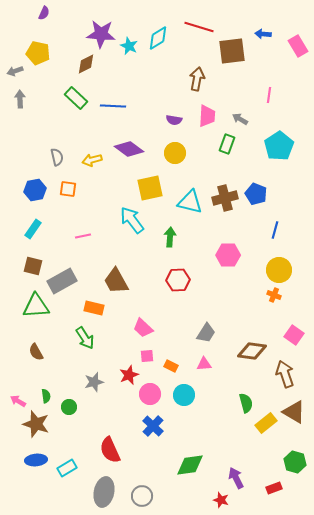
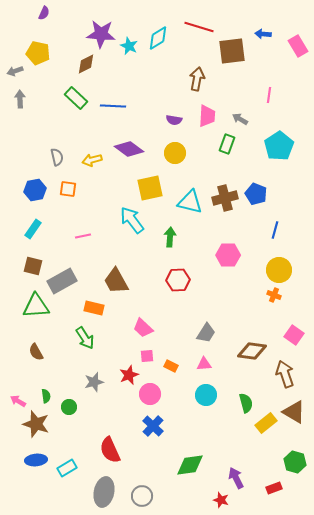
cyan circle at (184, 395): moved 22 px right
